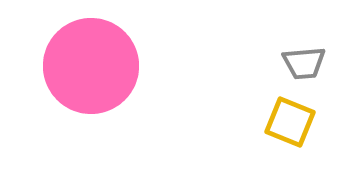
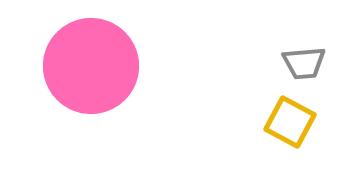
yellow square: rotated 6 degrees clockwise
